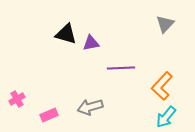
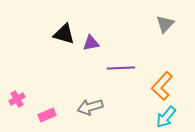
black triangle: moved 2 px left
pink rectangle: moved 2 px left
